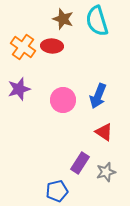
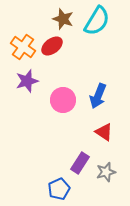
cyan semicircle: rotated 132 degrees counterclockwise
red ellipse: rotated 40 degrees counterclockwise
purple star: moved 8 px right, 8 px up
blue pentagon: moved 2 px right, 2 px up; rotated 10 degrees counterclockwise
